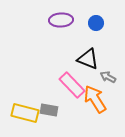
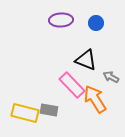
black triangle: moved 2 px left, 1 px down
gray arrow: moved 3 px right
